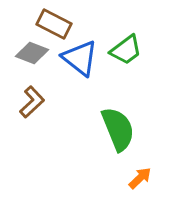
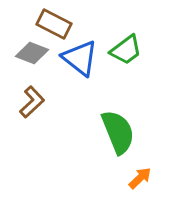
green semicircle: moved 3 px down
